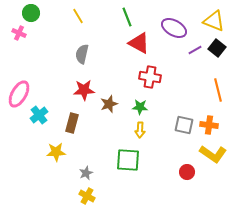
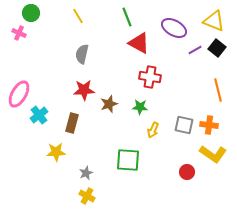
yellow arrow: moved 13 px right; rotated 21 degrees clockwise
